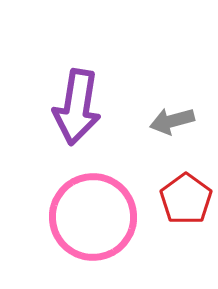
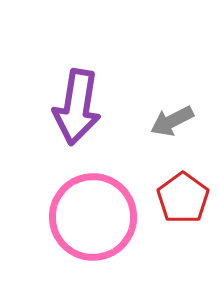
gray arrow: rotated 12 degrees counterclockwise
red pentagon: moved 3 px left, 1 px up
